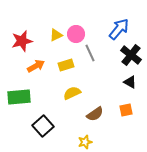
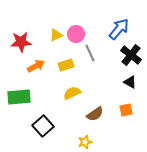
red star: moved 1 px left, 1 px down; rotated 10 degrees clockwise
